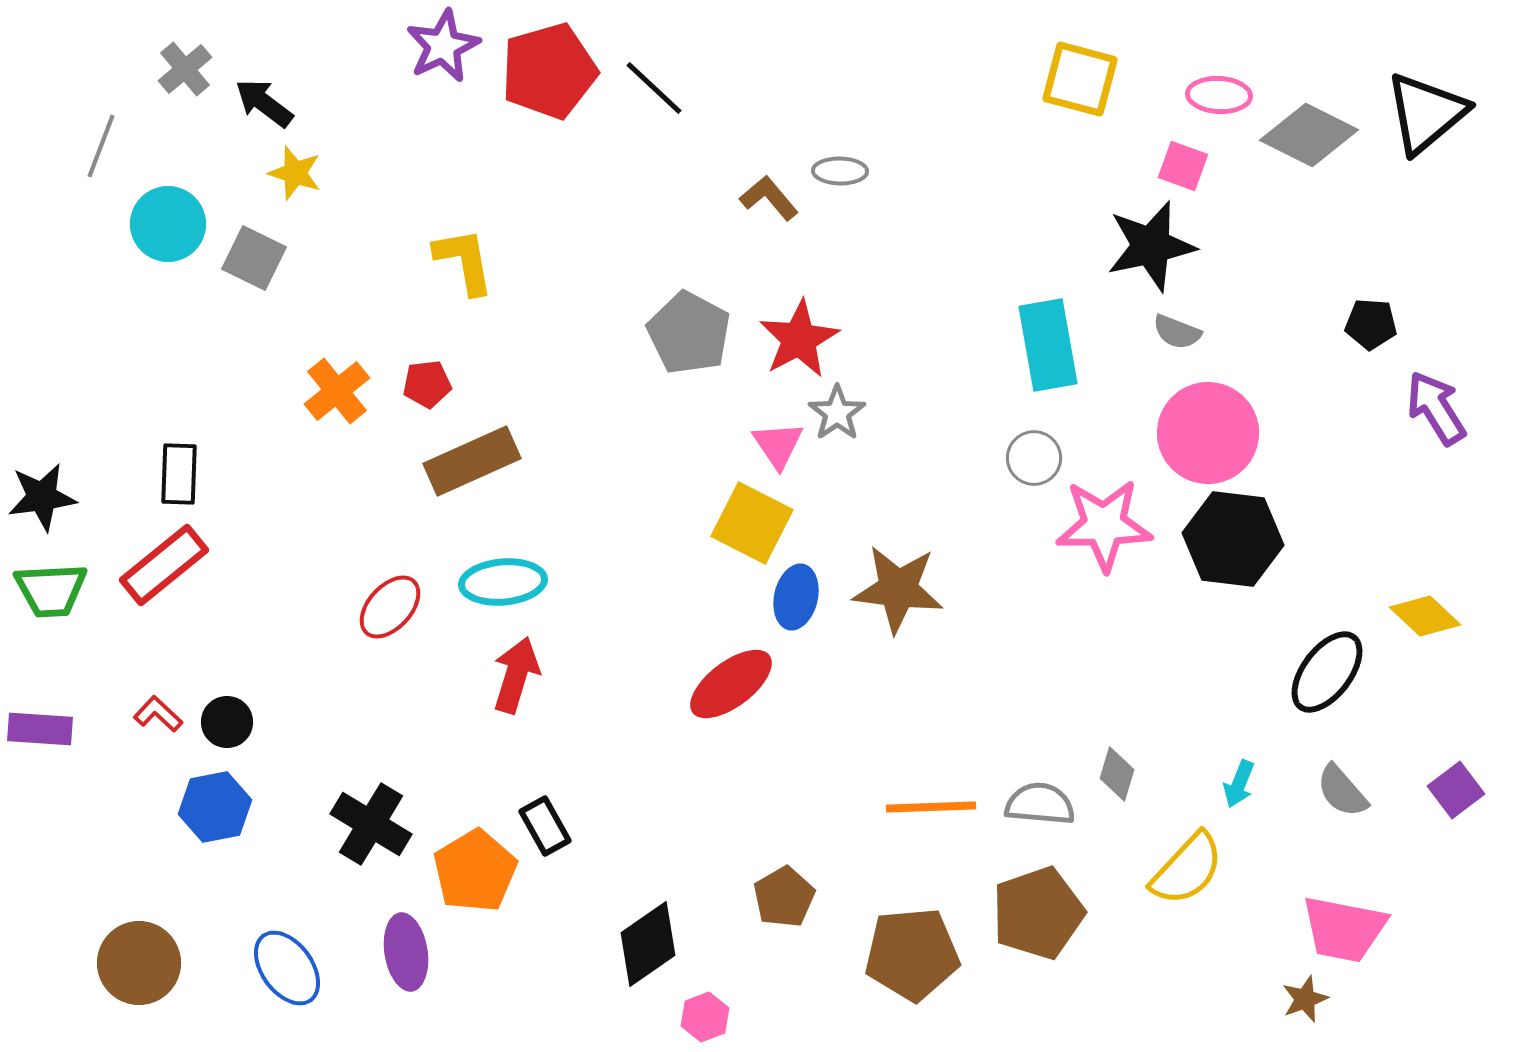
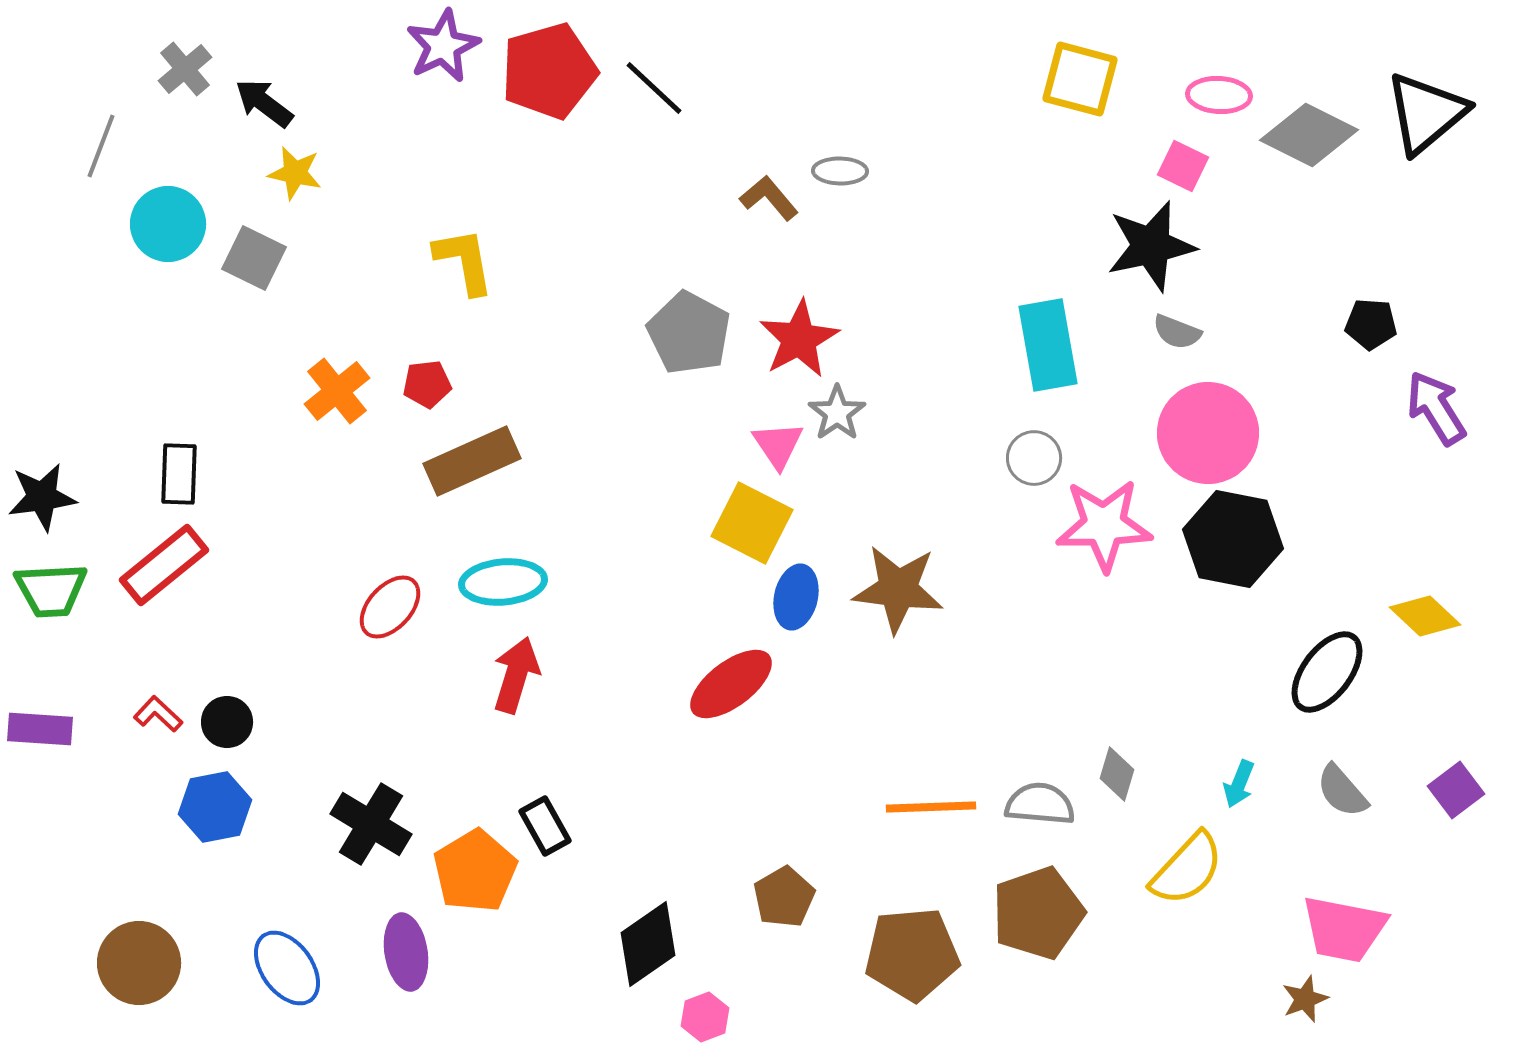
pink square at (1183, 166): rotated 6 degrees clockwise
yellow star at (295, 173): rotated 6 degrees counterclockwise
black hexagon at (1233, 539): rotated 4 degrees clockwise
